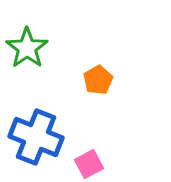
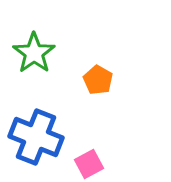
green star: moved 7 px right, 5 px down
orange pentagon: rotated 12 degrees counterclockwise
